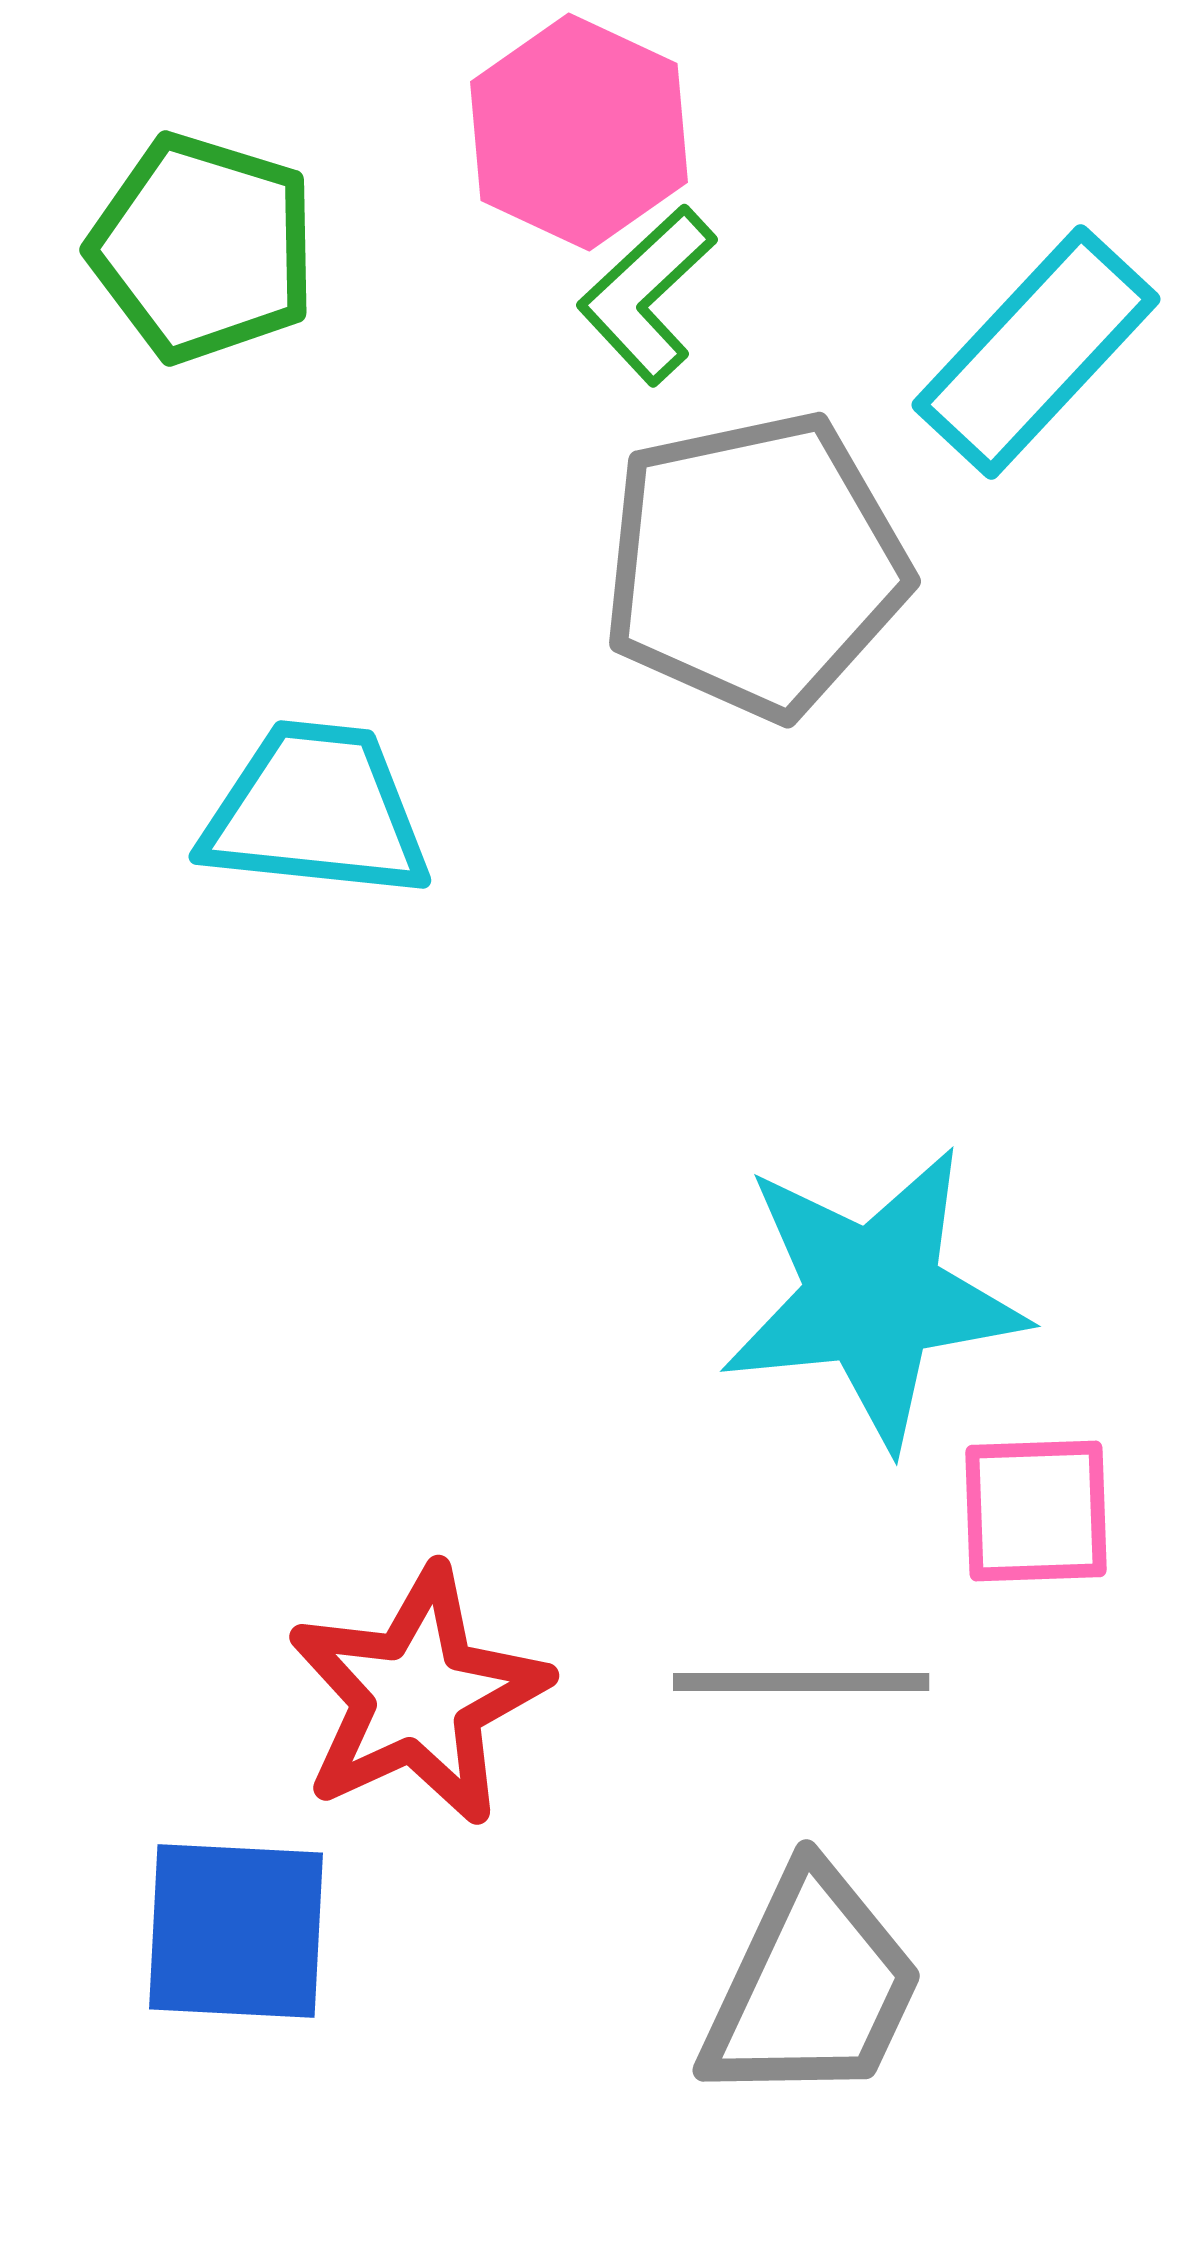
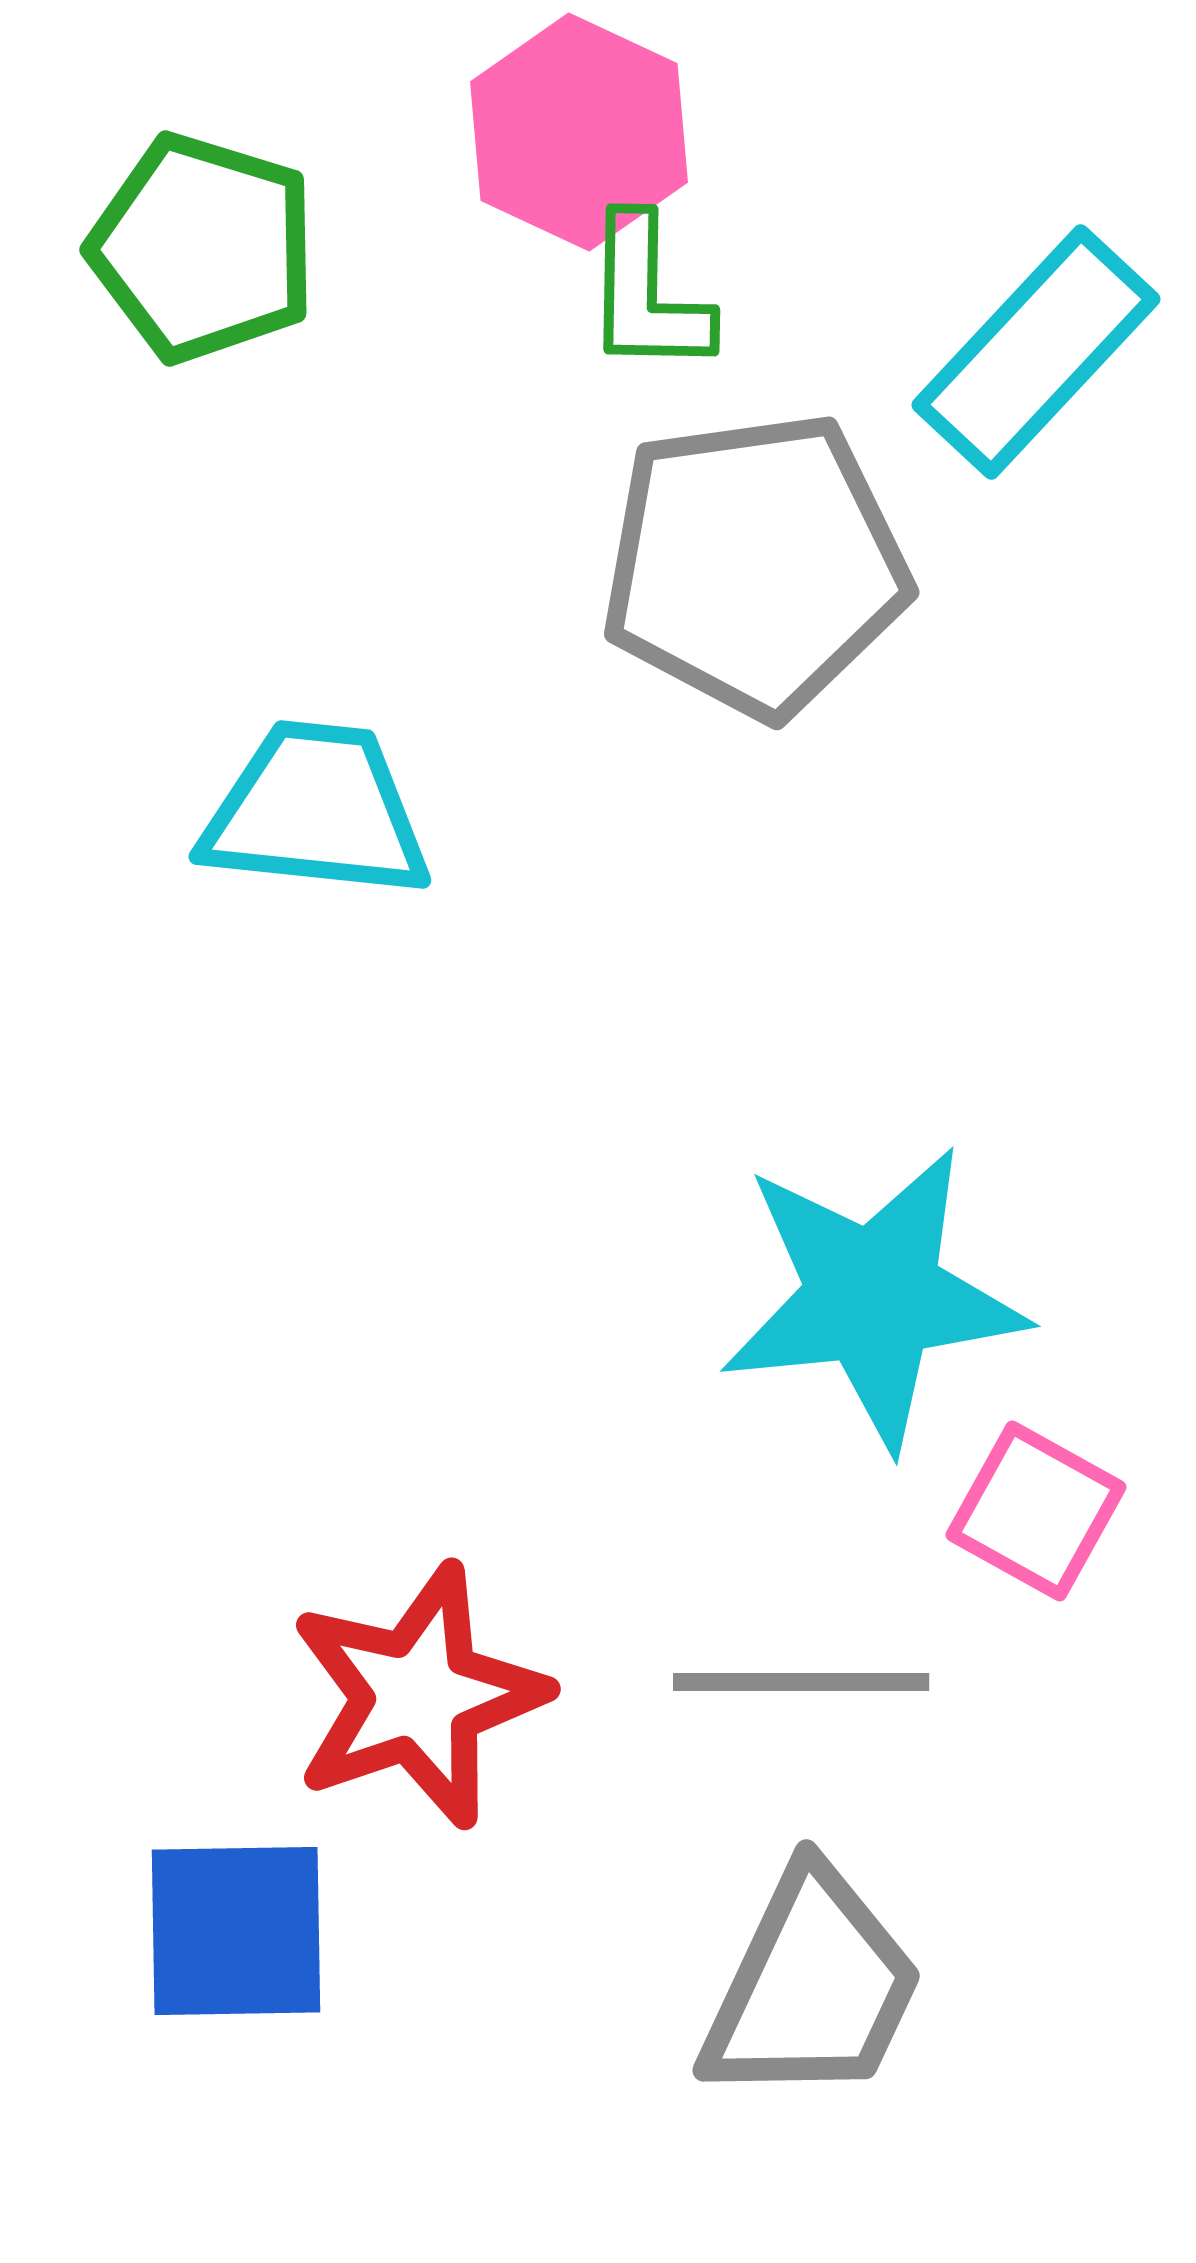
green L-shape: rotated 46 degrees counterclockwise
gray pentagon: rotated 4 degrees clockwise
pink square: rotated 31 degrees clockwise
red star: rotated 6 degrees clockwise
blue square: rotated 4 degrees counterclockwise
